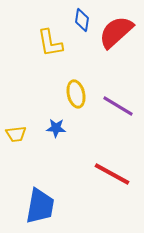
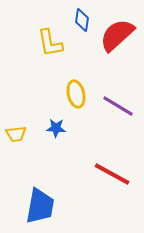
red semicircle: moved 1 px right, 3 px down
